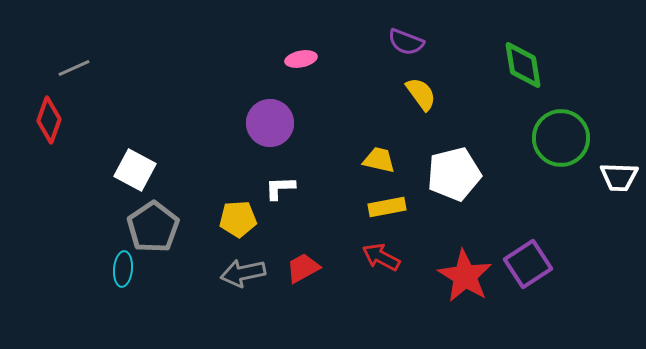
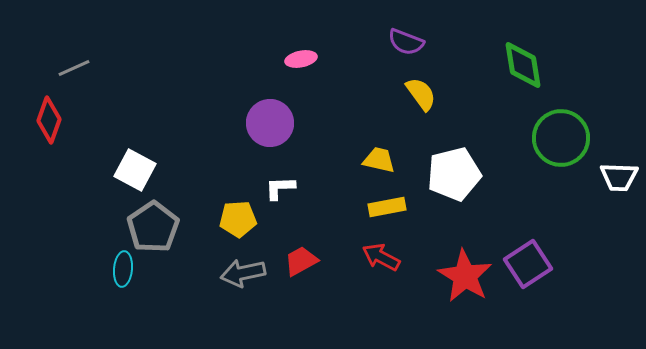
red trapezoid: moved 2 px left, 7 px up
